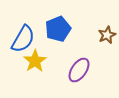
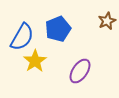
brown star: moved 14 px up
blue semicircle: moved 1 px left, 2 px up
purple ellipse: moved 1 px right, 1 px down
